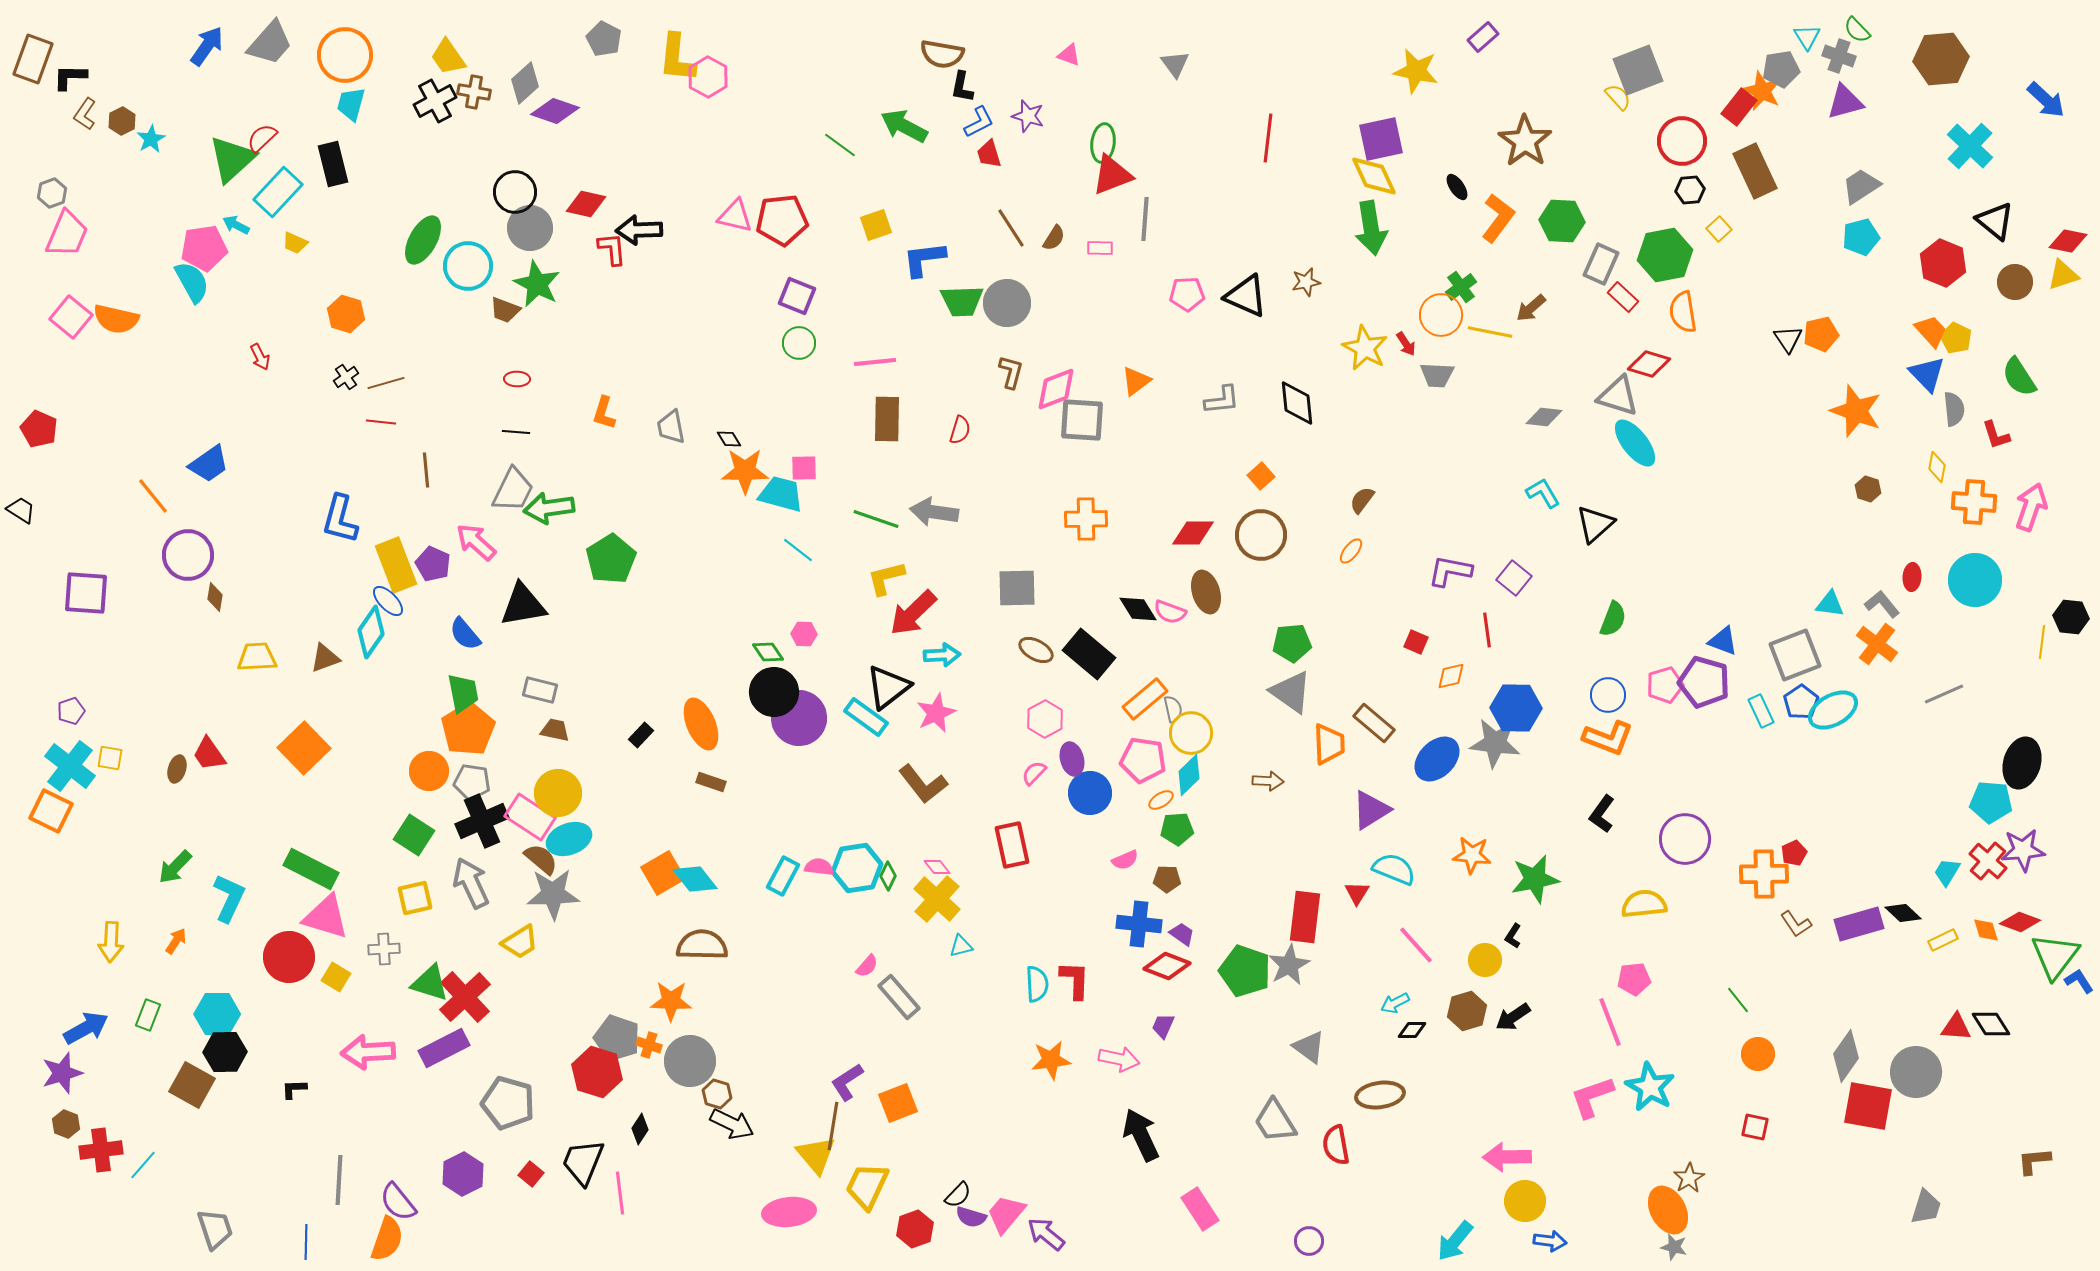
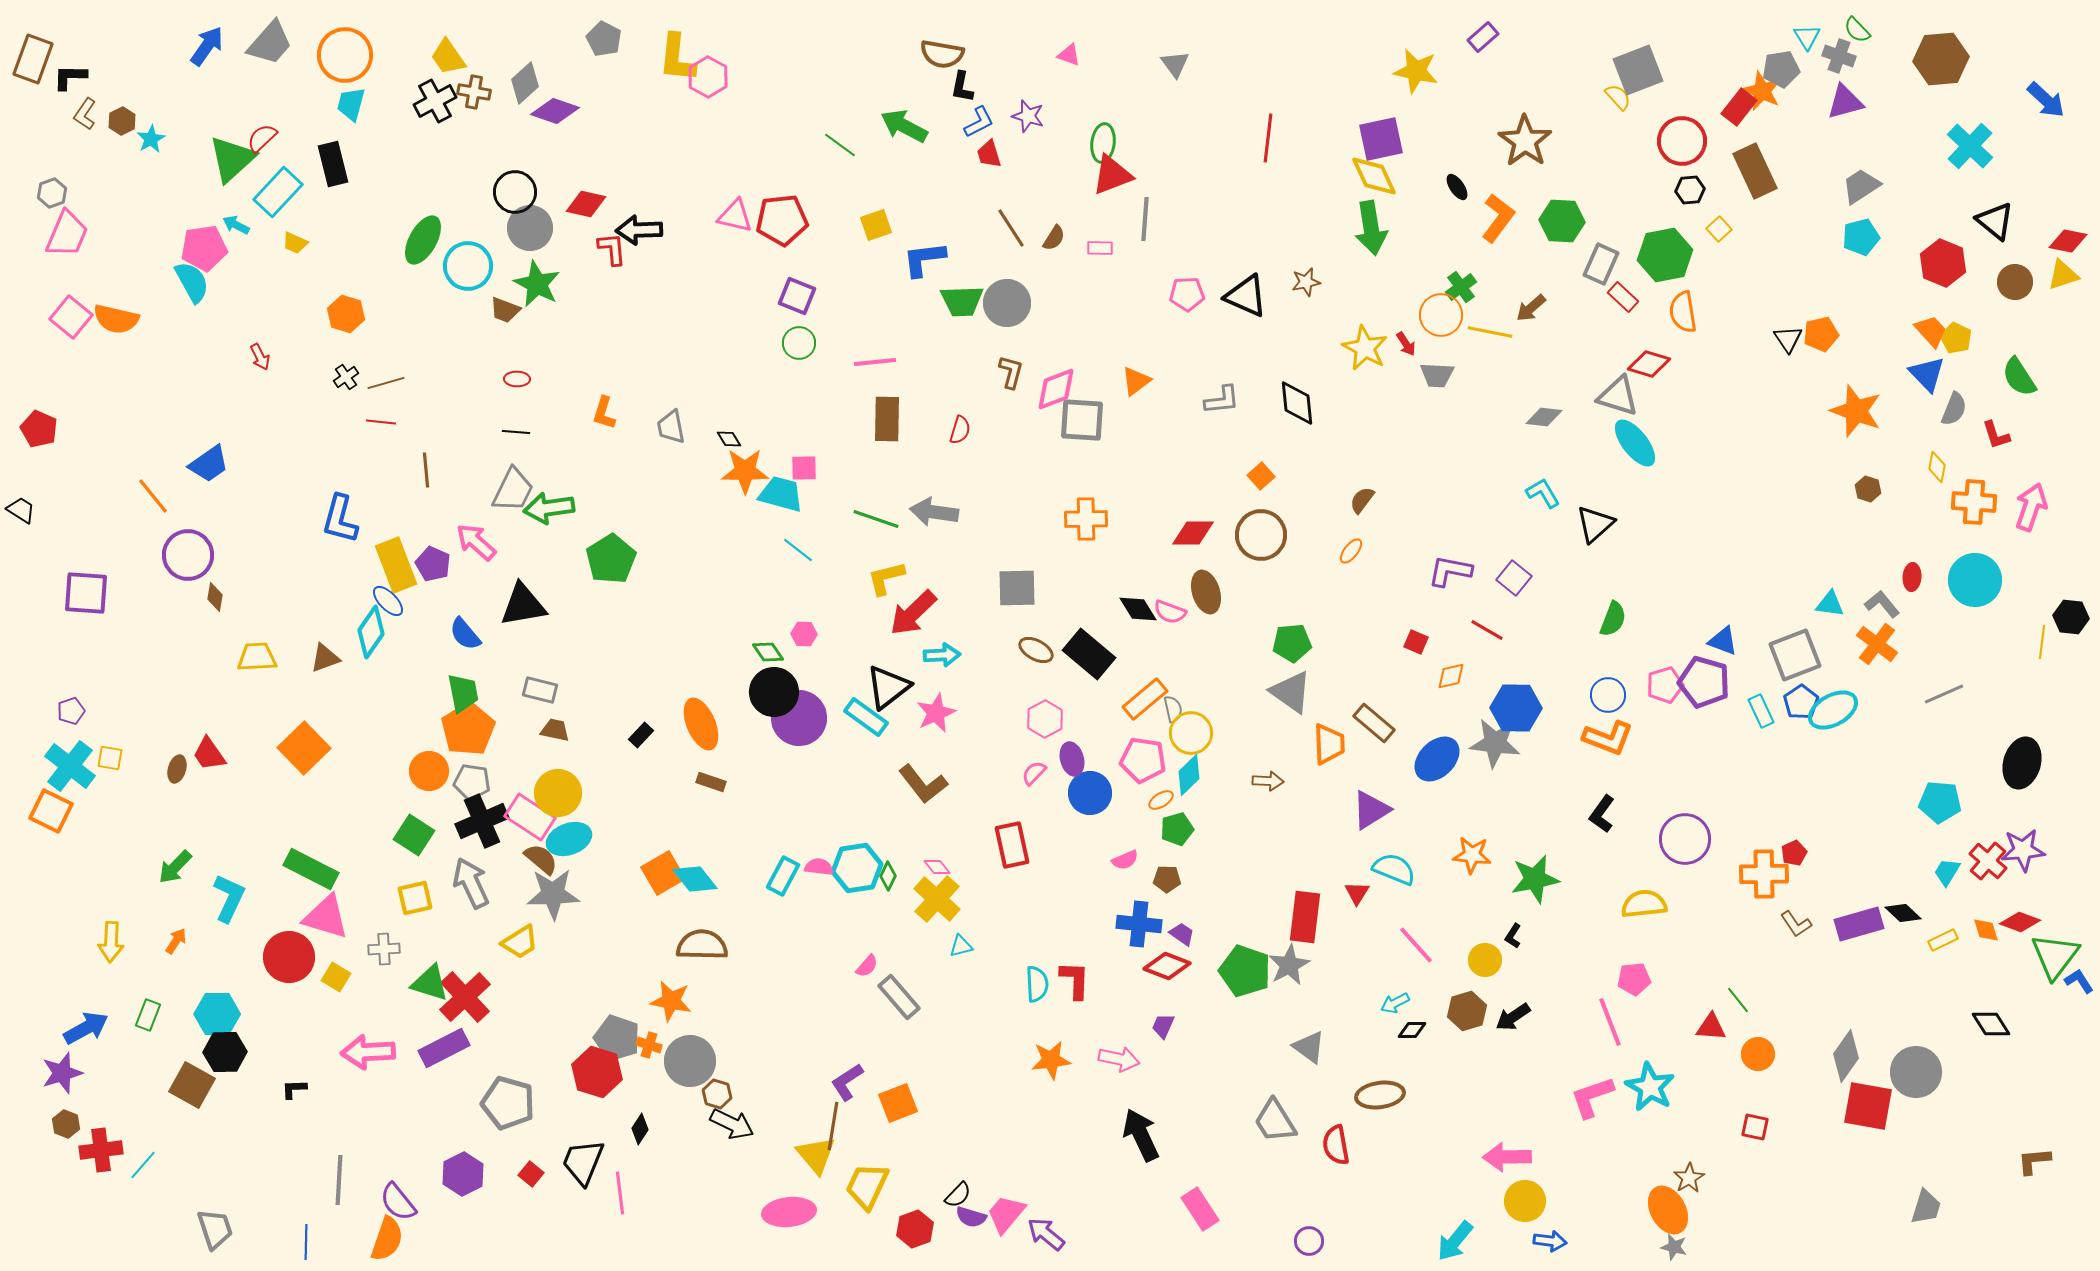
gray semicircle at (1954, 409): rotated 28 degrees clockwise
red line at (1487, 630): rotated 52 degrees counterclockwise
cyan pentagon at (1991, 802): moved 51 px left
green pentagon at (1177, 829): rotated 12 degrees counterclockwise
orange star at (671, 1001): rotated 9 degrees clockwise
red triangle at (1956, 1027): moved 245 px left
